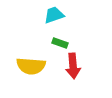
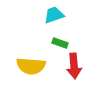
red arrow: moved 1 px right
